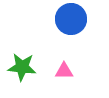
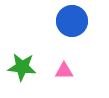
blue circle: moved 1 px right, 2 px down
